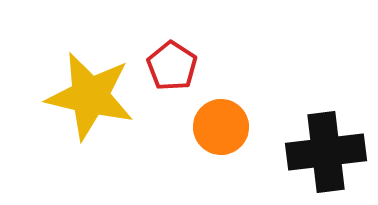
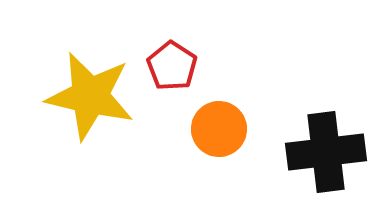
orange circle: moved 2 px left, 2 px down
